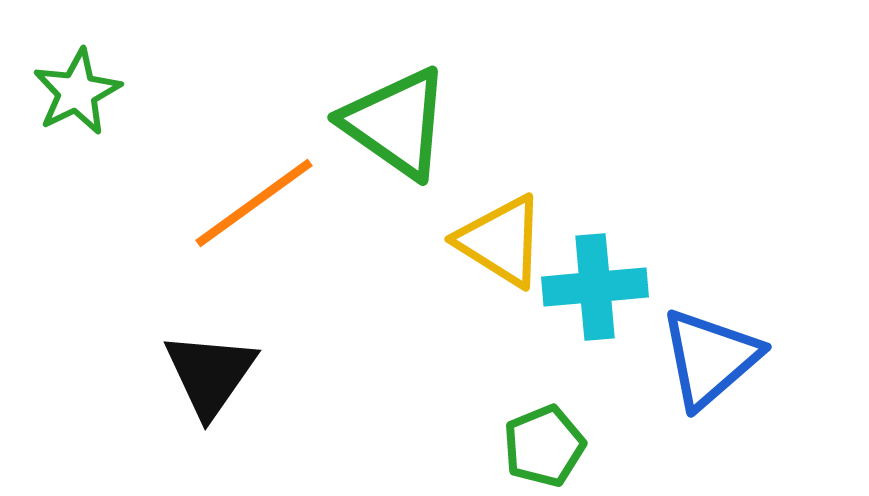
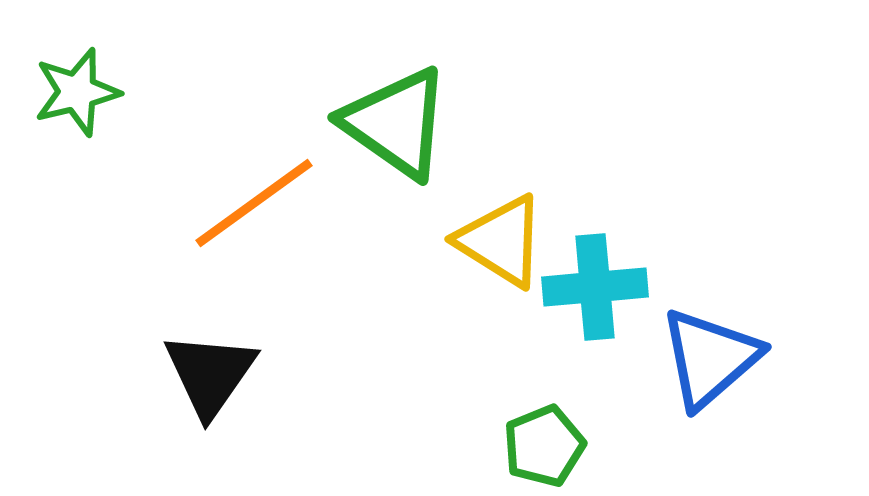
green star: rotated 12 degrees clockwise
